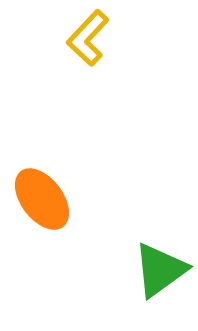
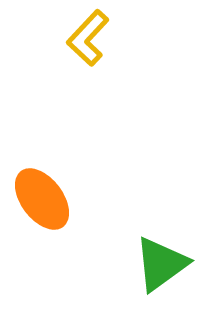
green triangle: moved 1 px right, 6 px up
